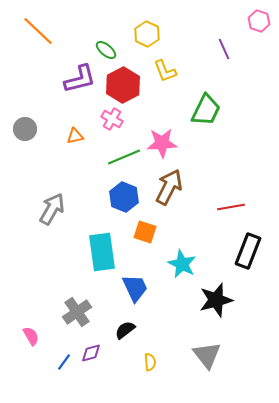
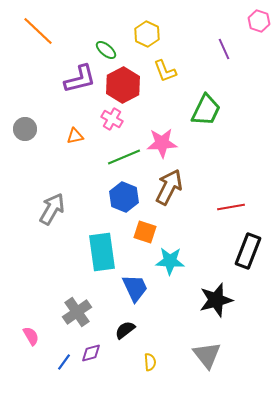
cyan star: moved 12 px left, 3 px up; rotated 24 degrees counterclockwise
